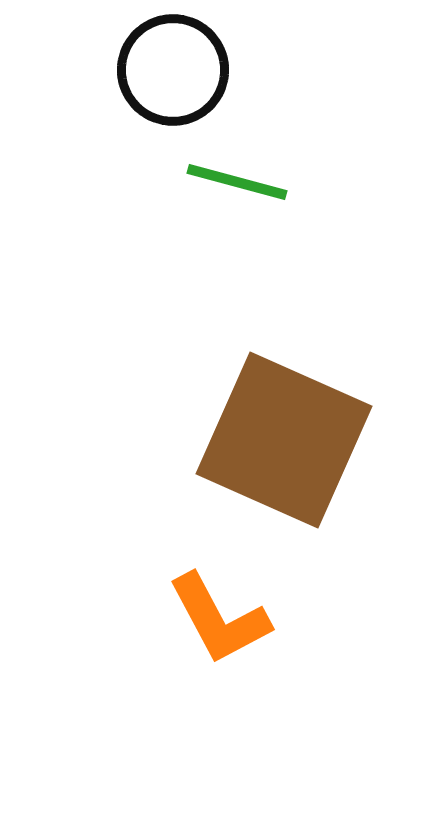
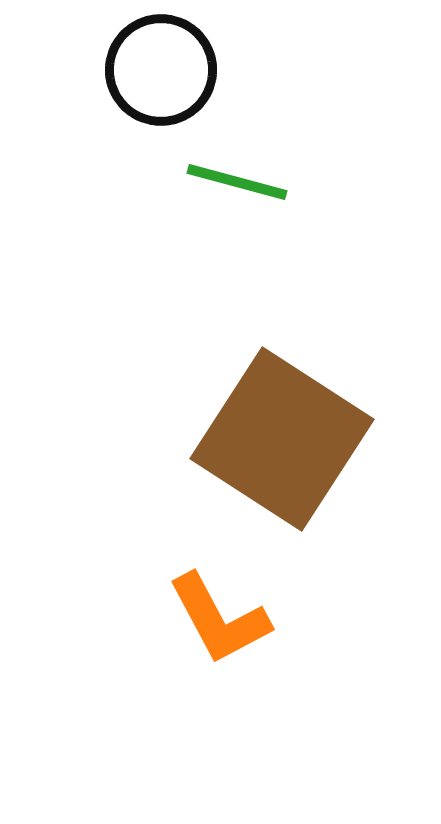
black circle: moved 12 px left
brown square: moved 2 px left, 1 px up; rotated 9 degrees clockwise
